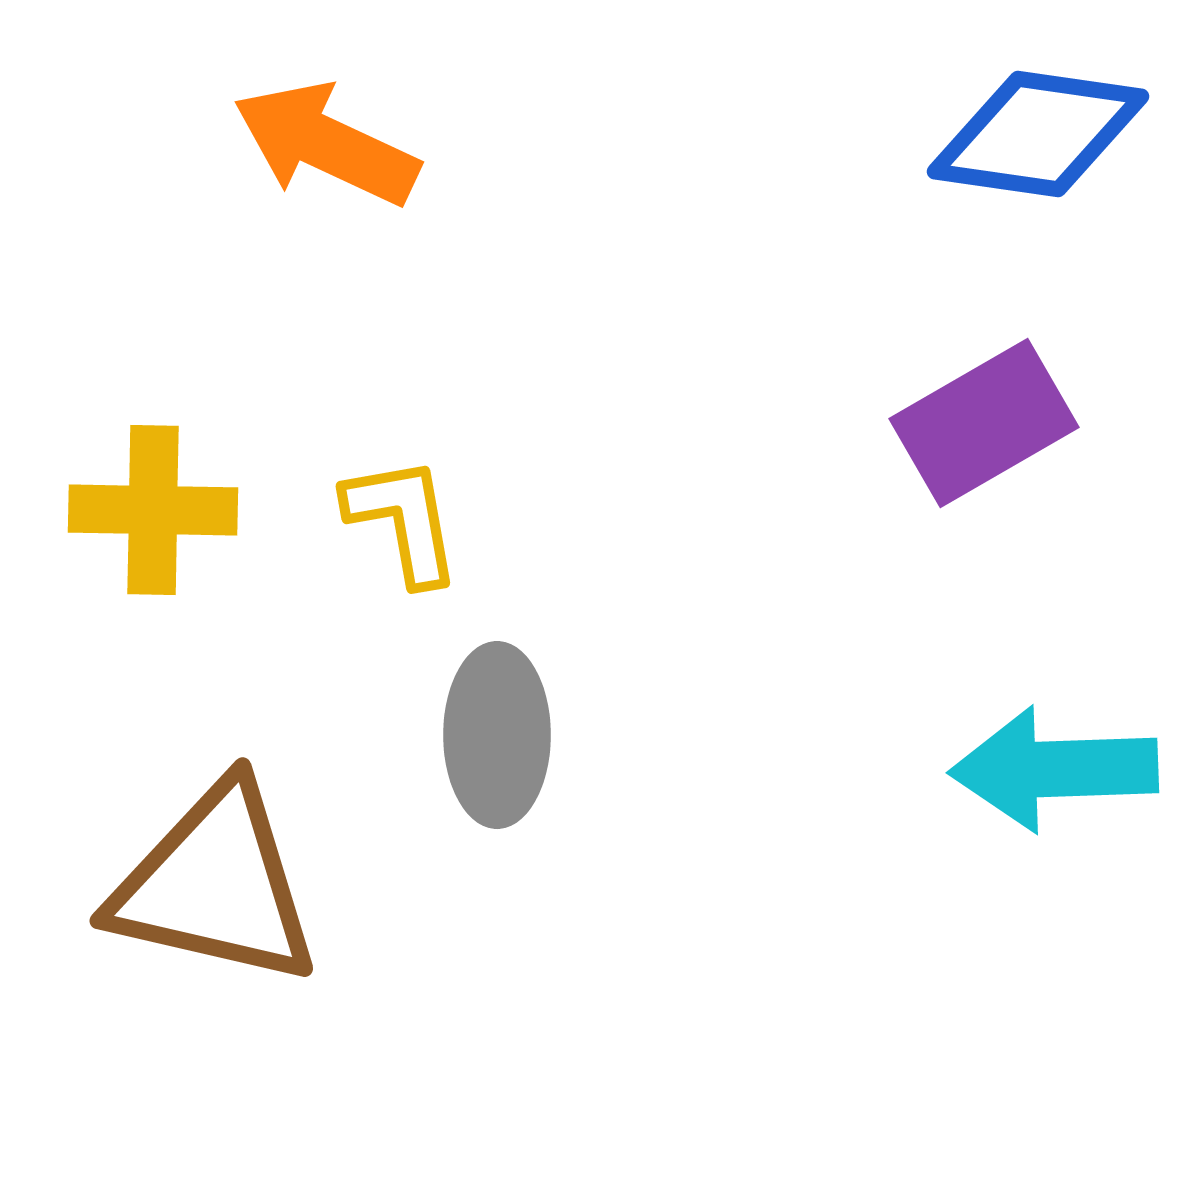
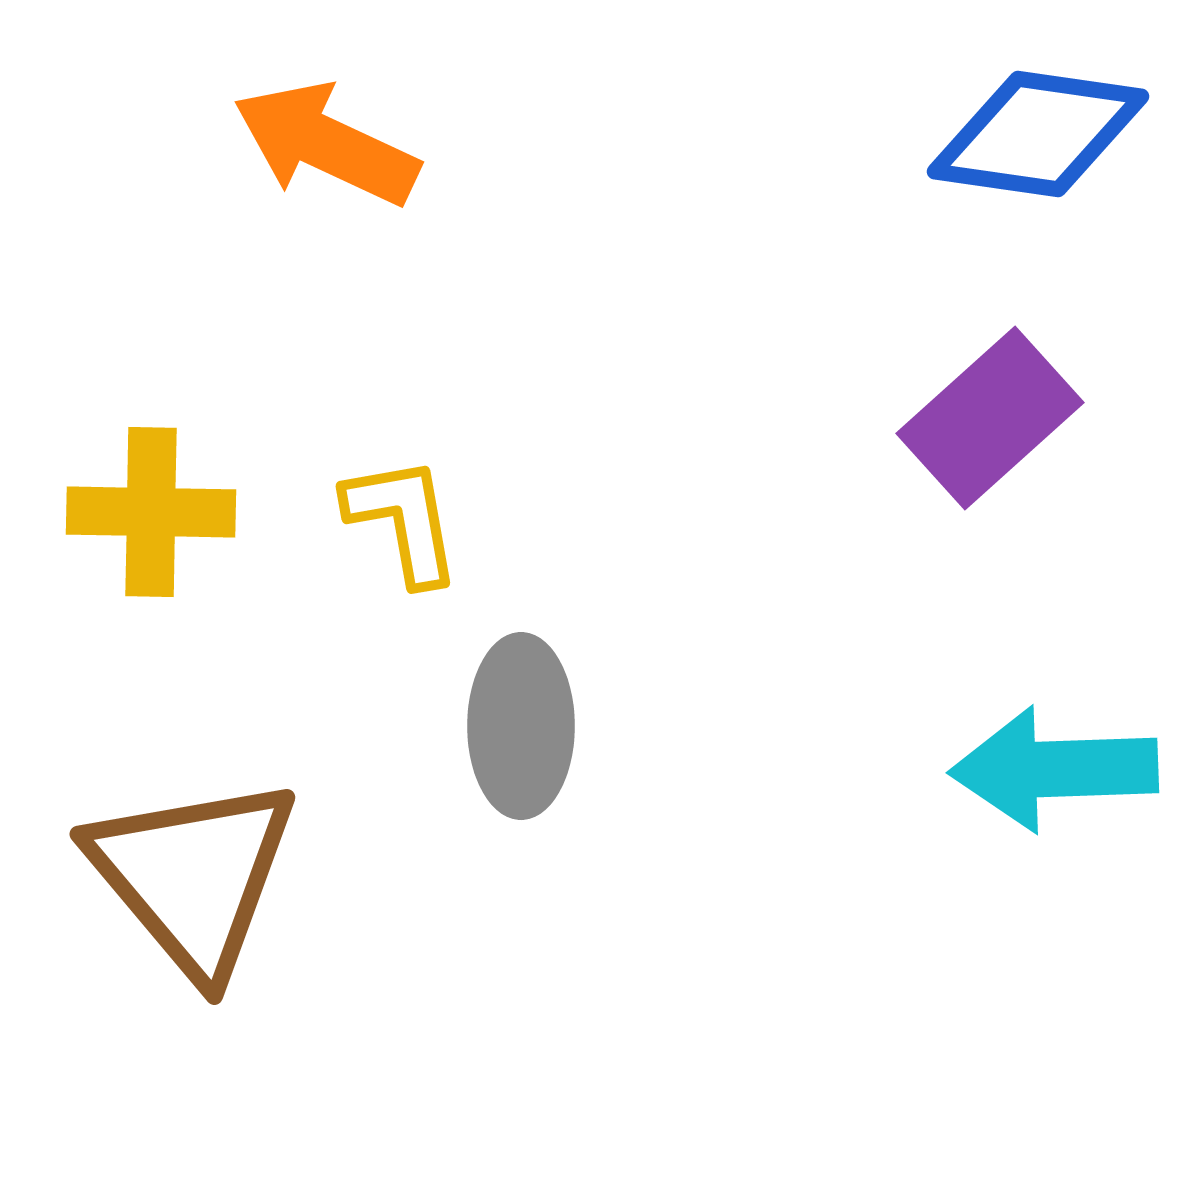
purple rectangle: moved 6 px right, 5 px up; rotated 12 degrees counterclockwise
yellow cross: moved 2 px left, 2 px down
gray ellipse: moved 24 px right, 9 px up
brown triangle: moved 22 px left, 9 px up; rotated 37 degrees clockwise
